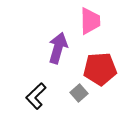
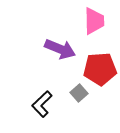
pink trapezoid: moved 4 px right
purple arrow: moved 2 px right, 1 px down; rotated 96 degrees clockwise
black L-shape: moved 6 px right, 8 px down
